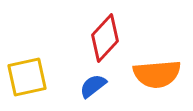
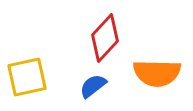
orange semicircle: moved 1 px up; rotated 6 degrees clockwise
